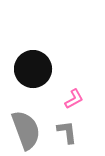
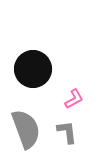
gray semicircle: moved 1 px up
